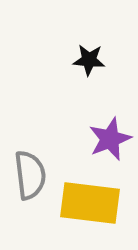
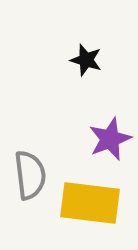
black star: moved 3 px left; rotated 12 degrees clockwise
